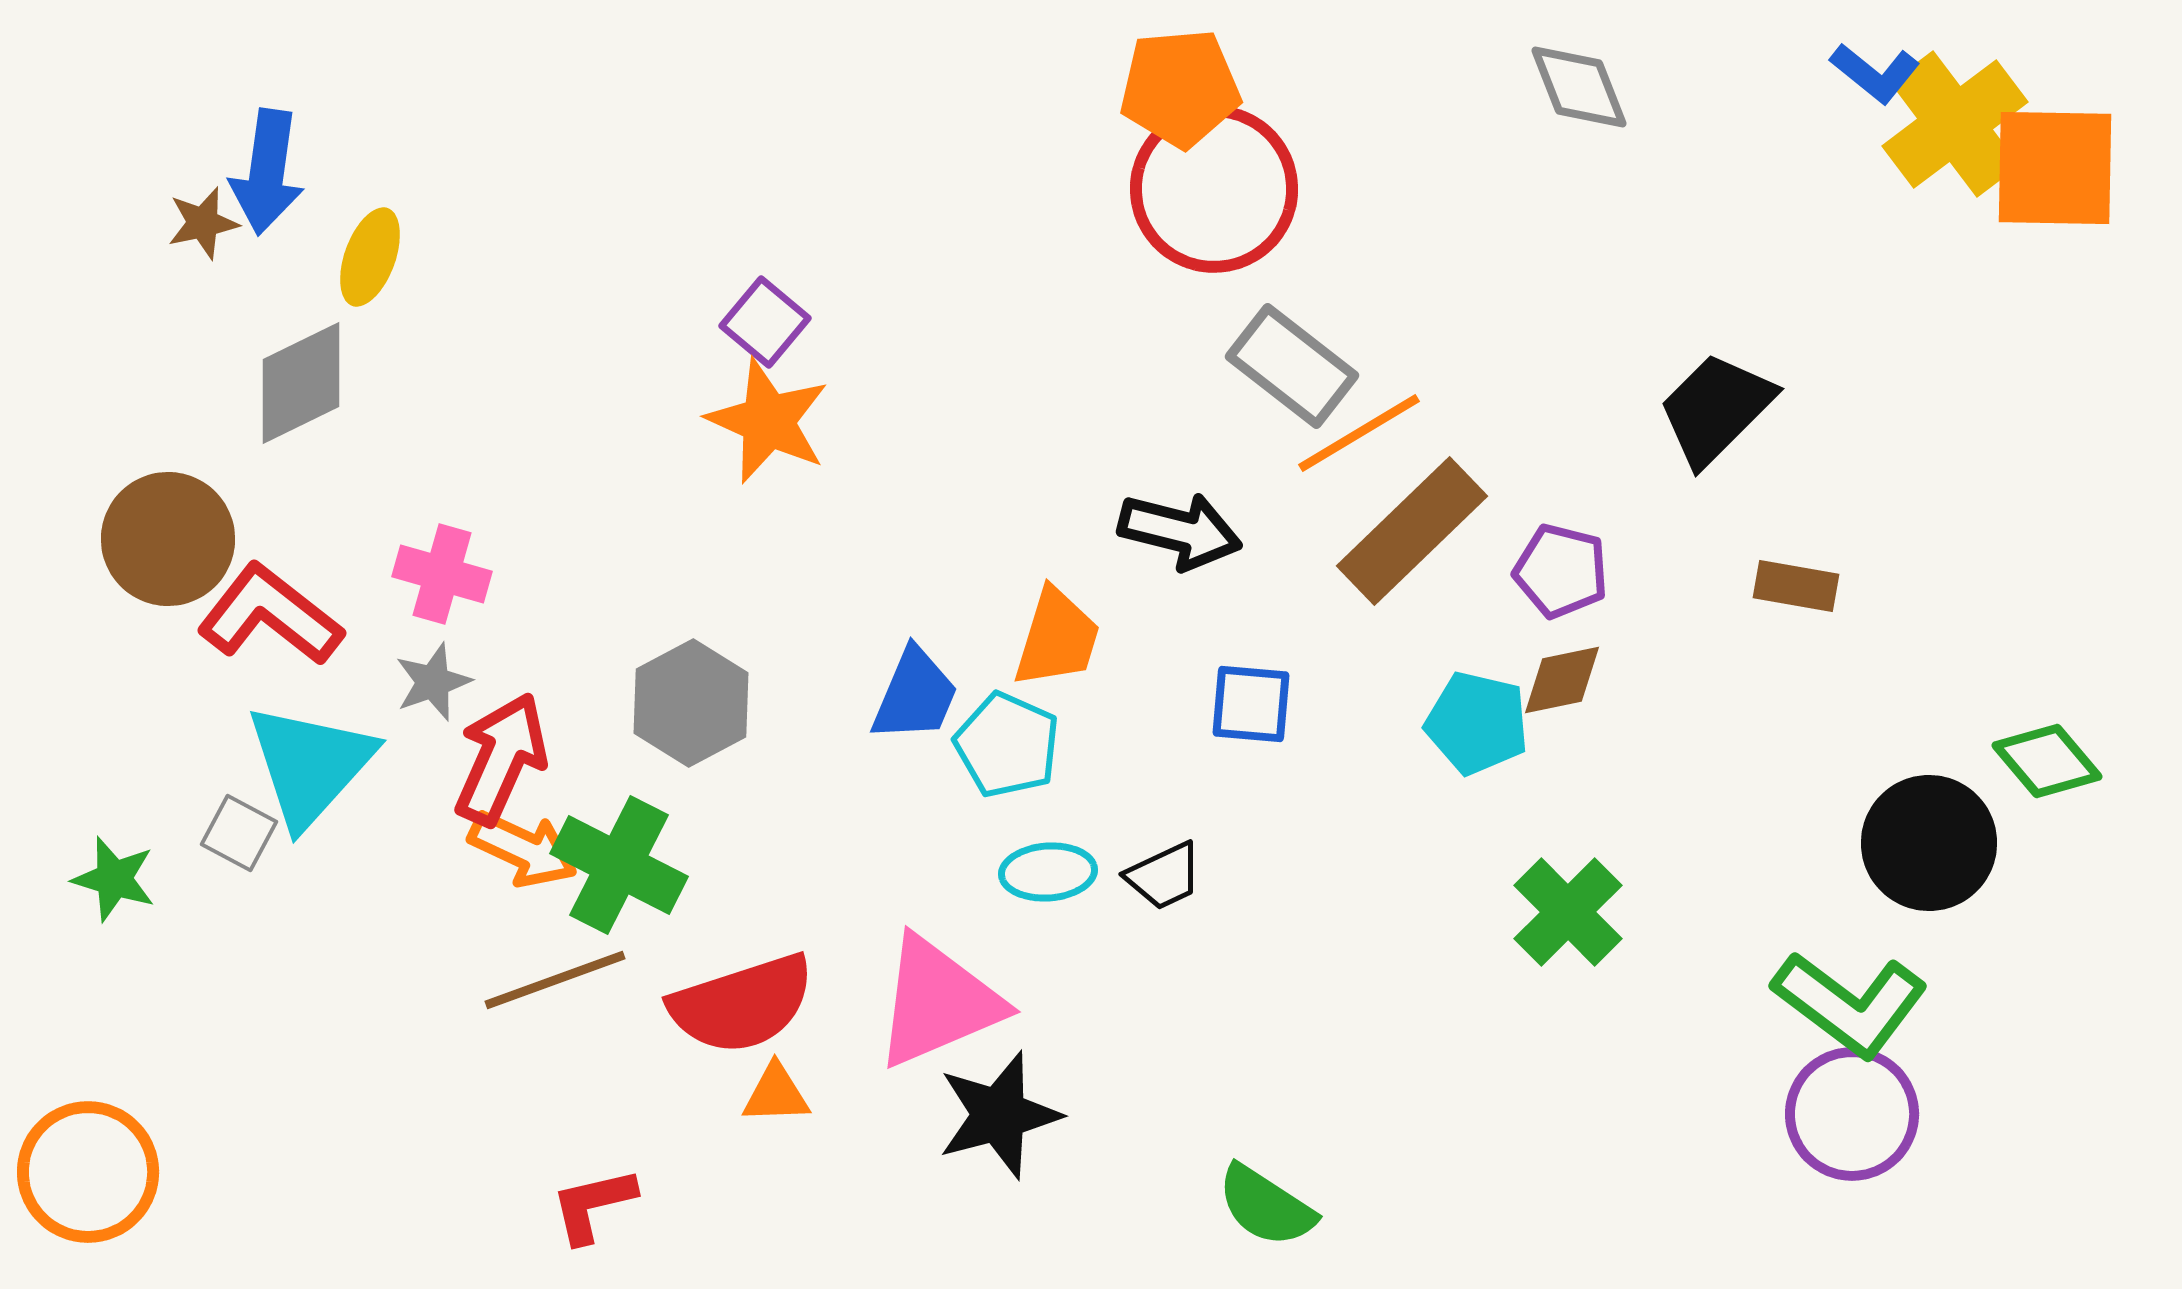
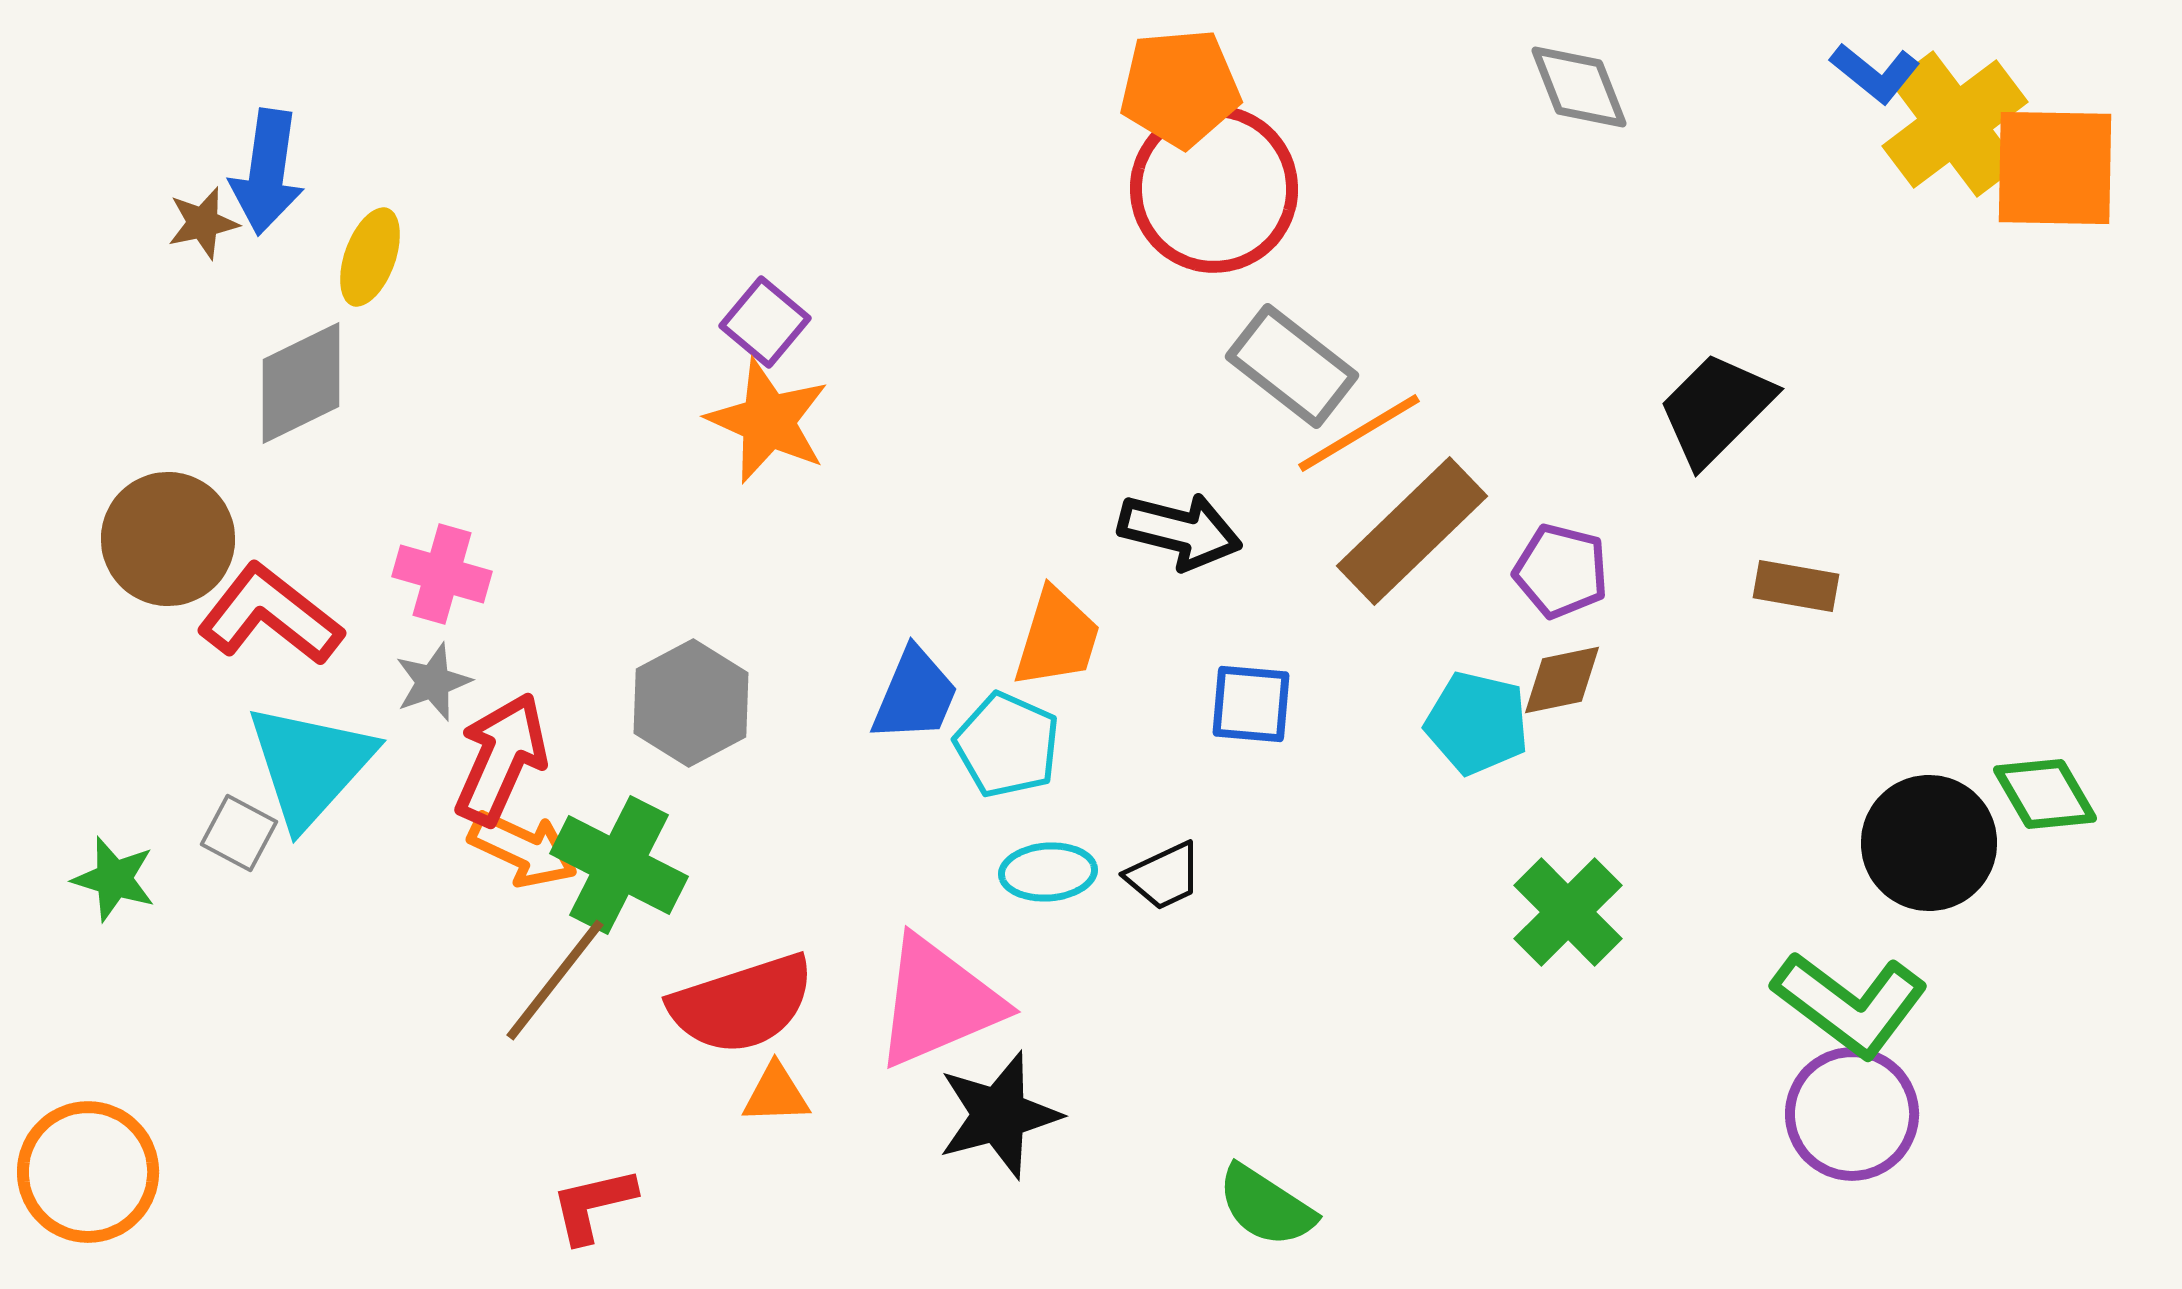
green diamond at (2047, 761): moved 2 px left, 33 px down; rotated 10 degrees clockwise
brown line at (555, 980): rotated 32 degrees counterclockwise
